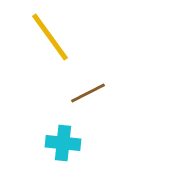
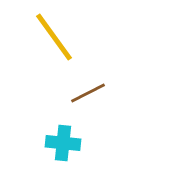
yellow line: moved 4 px right
